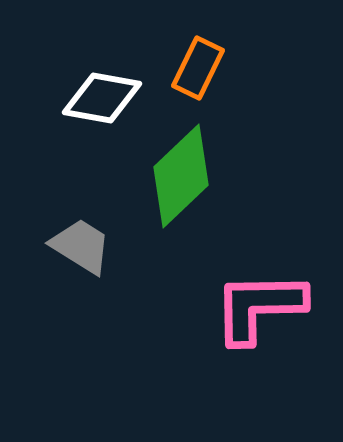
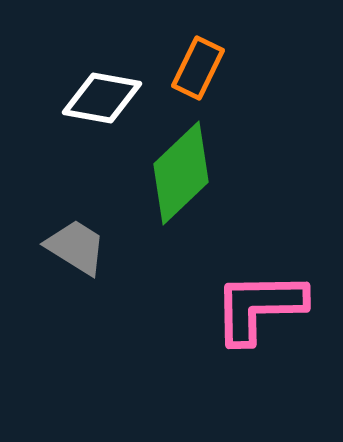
green diamond: moved 3 px up
gray trapezoid: moved 5 px left, 1 px down
